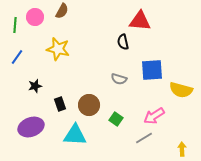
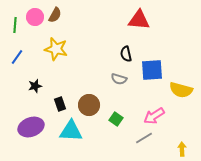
brown semicircle: moved 7 px left, 4 px down
red triangle: moved 1 px left, 1 px up
black semicircle: moved 3 px right, 12 px down
yellow star: moved 2 px left
cyan triangle: moved 4 px left, 4 px up
